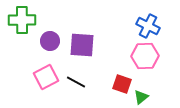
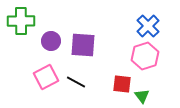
green cross: moved 1 px left, 1 px down
blue cross: rotated 20 degrees clockwise
purple circle: moved 1 px right
purple square: moved 1 px right
pink hexagon: rotated 16 degrees counterclockwise
red square: rotated 12 degrees counterclockwise
green triangle: moved 1 px right, 1 px up; rotated 28 degrees counterclockwise
